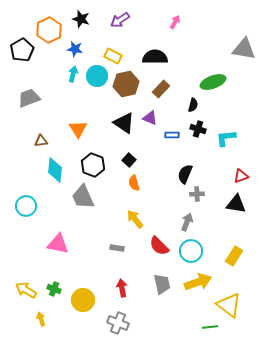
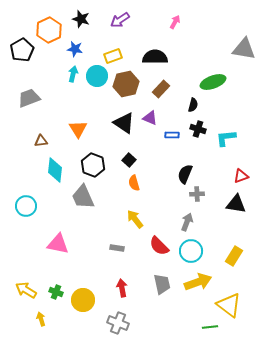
yellow rectangle at (113, 56): rotated 48 degrees counterclockwise
green cross at (54, 289): moved 2 px right, 3 px down
